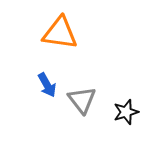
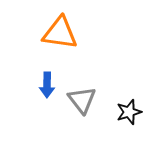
blue arrow: rotated 30 degrees clockwise
black star: moved 3 px right
